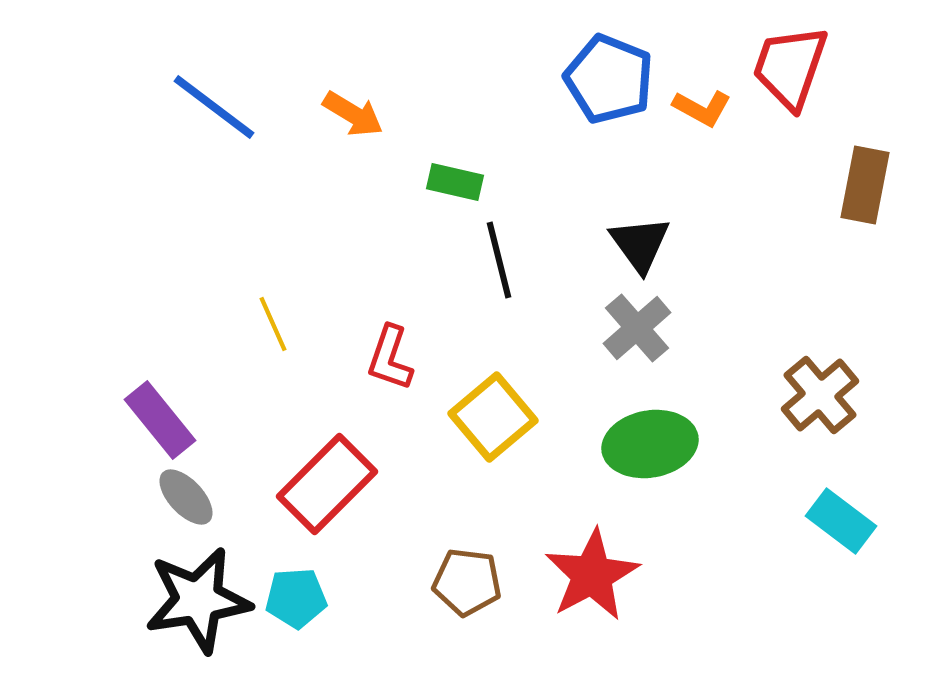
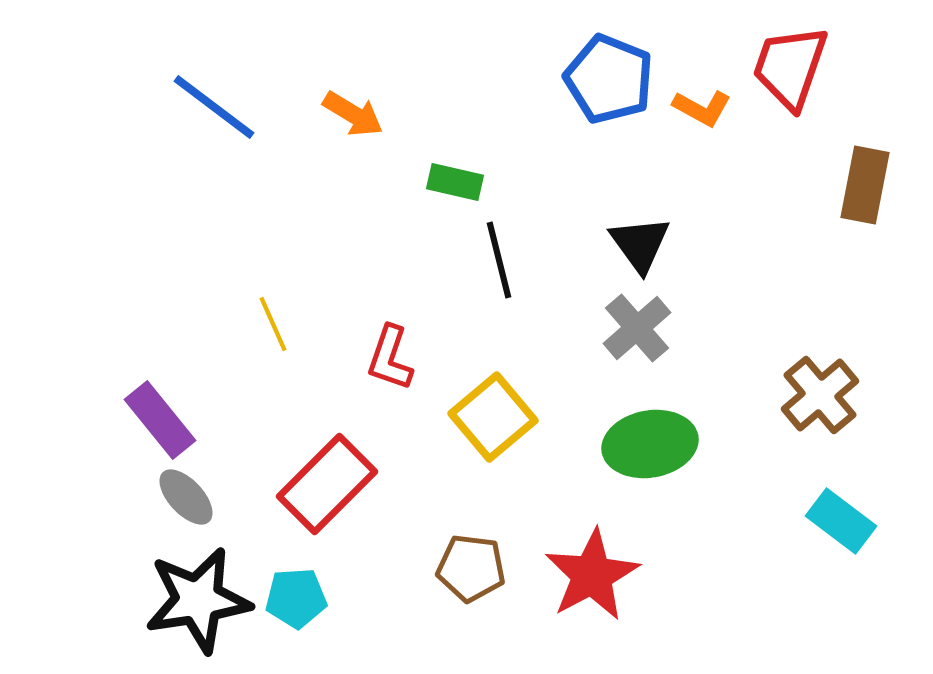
brown pentagon: moved 4 px right, 14 px up
